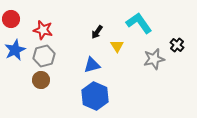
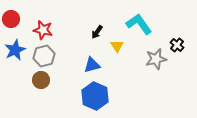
cyan L-shape: moved 1 px down
gray star: moved 2 px right
